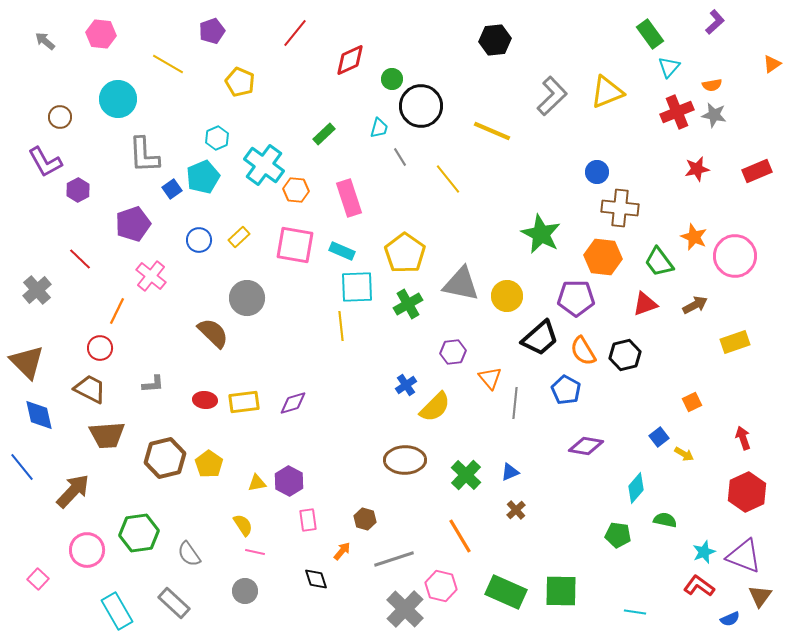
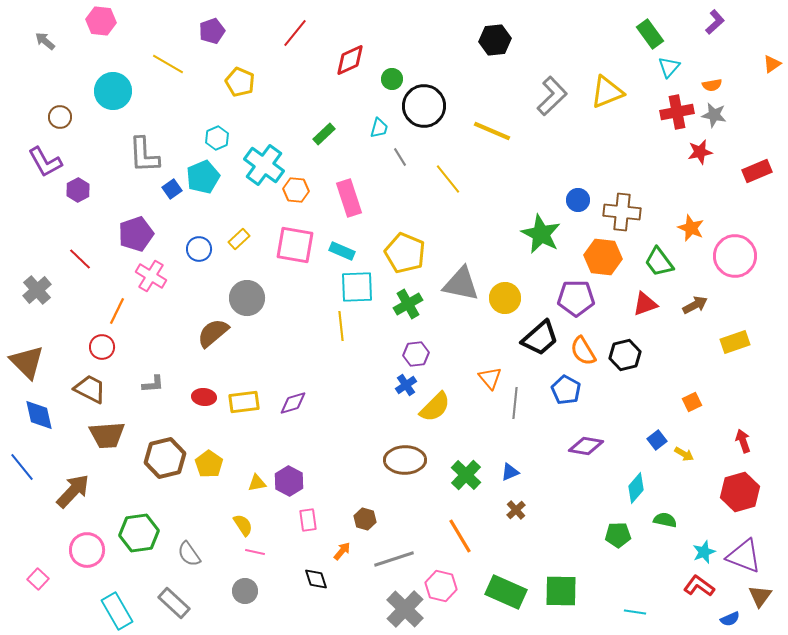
pink hexagon at (101, 34): moved 13 px up
cyan circle at (118, 99): moved 5 px left, 8 px up
black circle at (421, 106): moved 3 px right
red cross at (677, 112): rotated 12 degrees clockwise
red star at (697, 169): moved 3 px right, 17 px up
blue circle at (597, 172): moved 19 px left, 28 px down
brown cross at (620, 208): moved 2 px right, 4 px down
purple pentagon at (133, 224): moved 3 px right, 10 px down
yellow rectangle at (239, 237): moved 2 px down
orange star at (694, 237): moved 3 px left, 9 px up
blue circle at (199, 240): moved 9 px down
yellow pentagon at (405, 253): rotated 12 degrees counterclockwise
pink cross at (151, 276): rotated 8 degrees counterclockwise
yellow circle at (507, 296): moved 2 px left, 2 px down
brown semicircle at (213, 333): rotated 84 degrees counterclockwise
red circle at (100, 348): moved 2 px right, 1 px up
purple hexagon at (453, 352): moved 37 px left, 2 px down
red ellipse at (205, 400): moved 1 px left, 3 px up
blue square at (659, 437): moved 2 px left, 3 px down
red arrow at (743, 438): moved 3 px down
red hexagon at (747, 492): moved 7 px left; rotated 9 degrees clockwise
green pentagon at (618, 535): rotated 10 degrees counterclockwise
